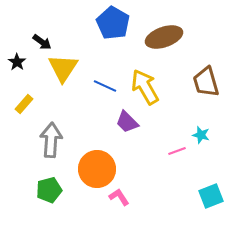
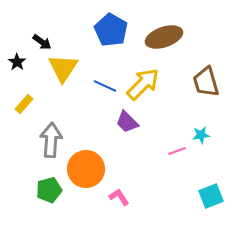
blue pentagon: moved 2 px left, 7 px down
yellow arrow: moved 2 px left, 3 px up; rotated 75 degrees clockwise
cyan star: rotated 24 degrees counterclockwise
orange circle: moved 11 px left
